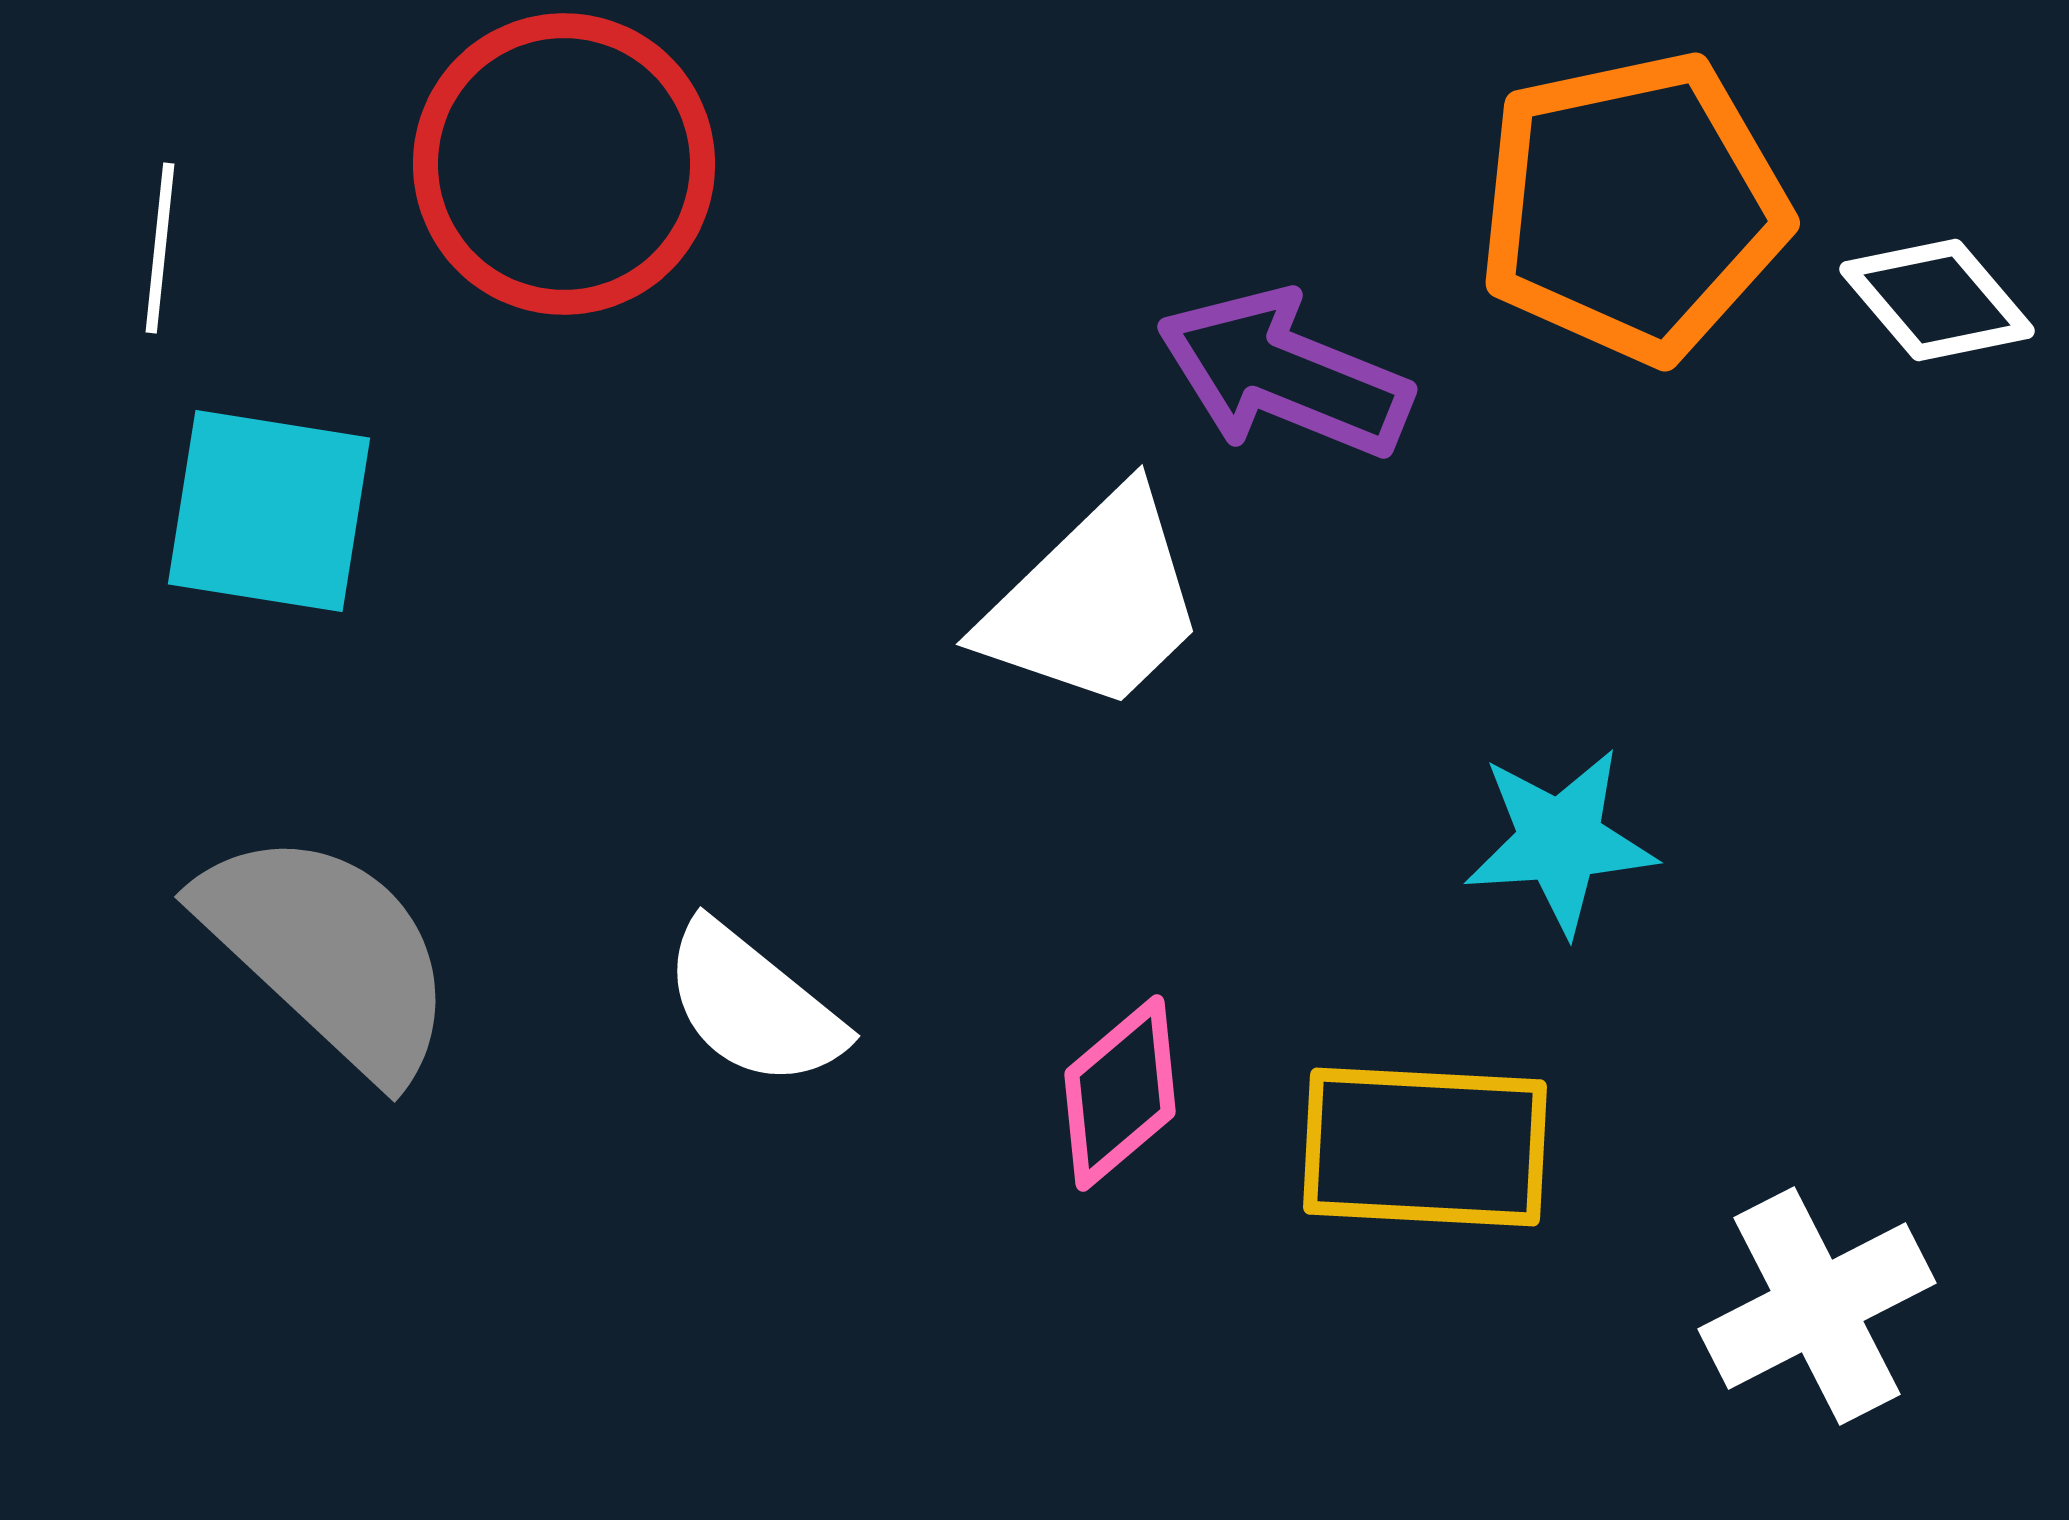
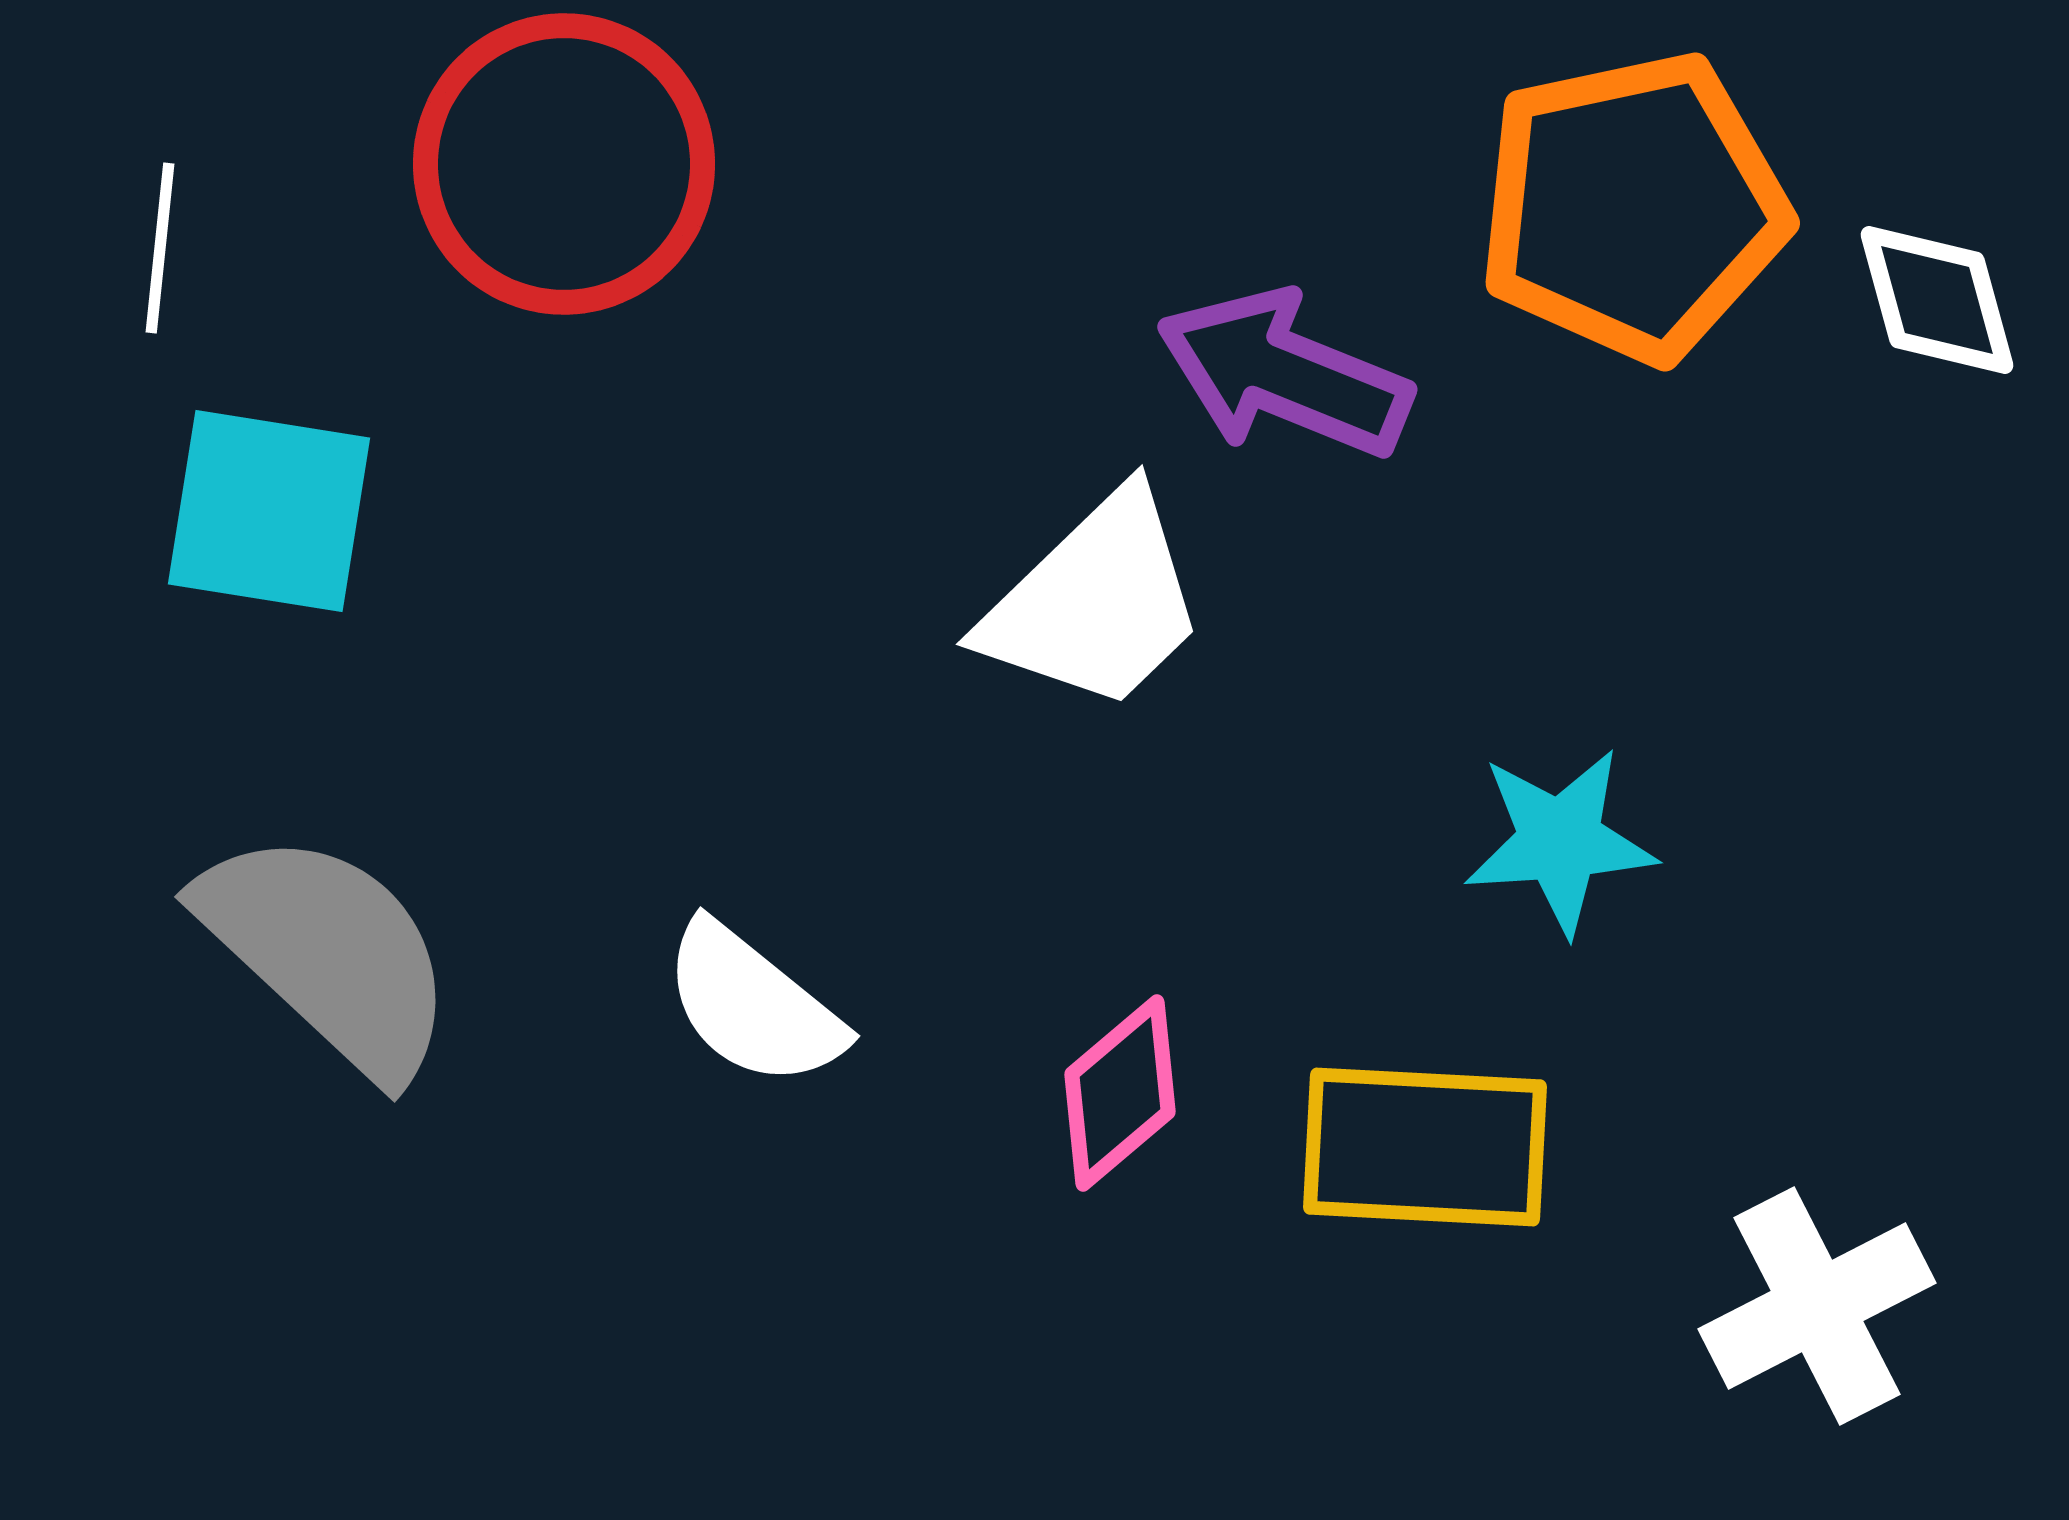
white diamond: rotated 25 degrees clockwise
